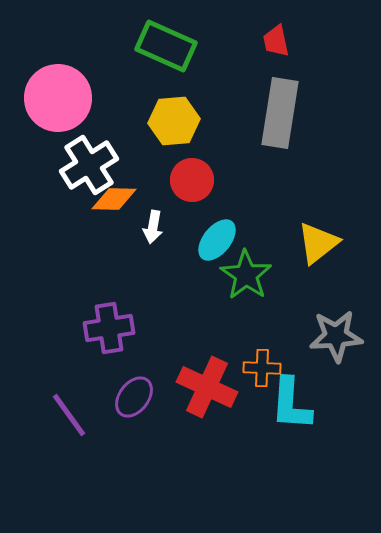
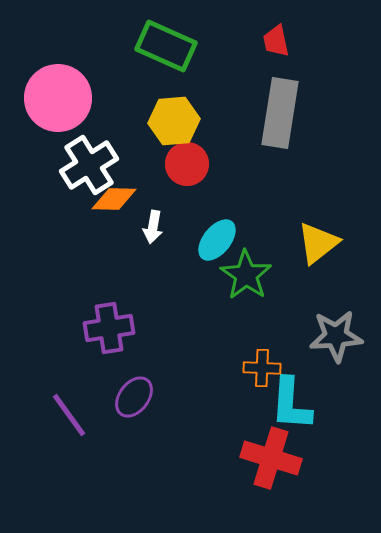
red circle: moved 5 px left, 16 px up
red cross: moved 64 px right, 71 px down; rotated 8 degrees counterclockwise
